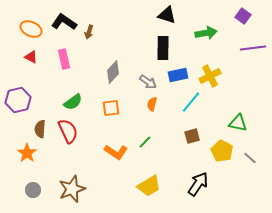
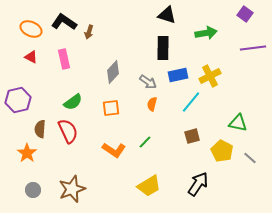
purple square: moved 2 px right, 2 px up
orange L-shape: moved 2 px left, 2 px up
